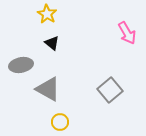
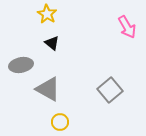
pink arrow: moved 6 px up
